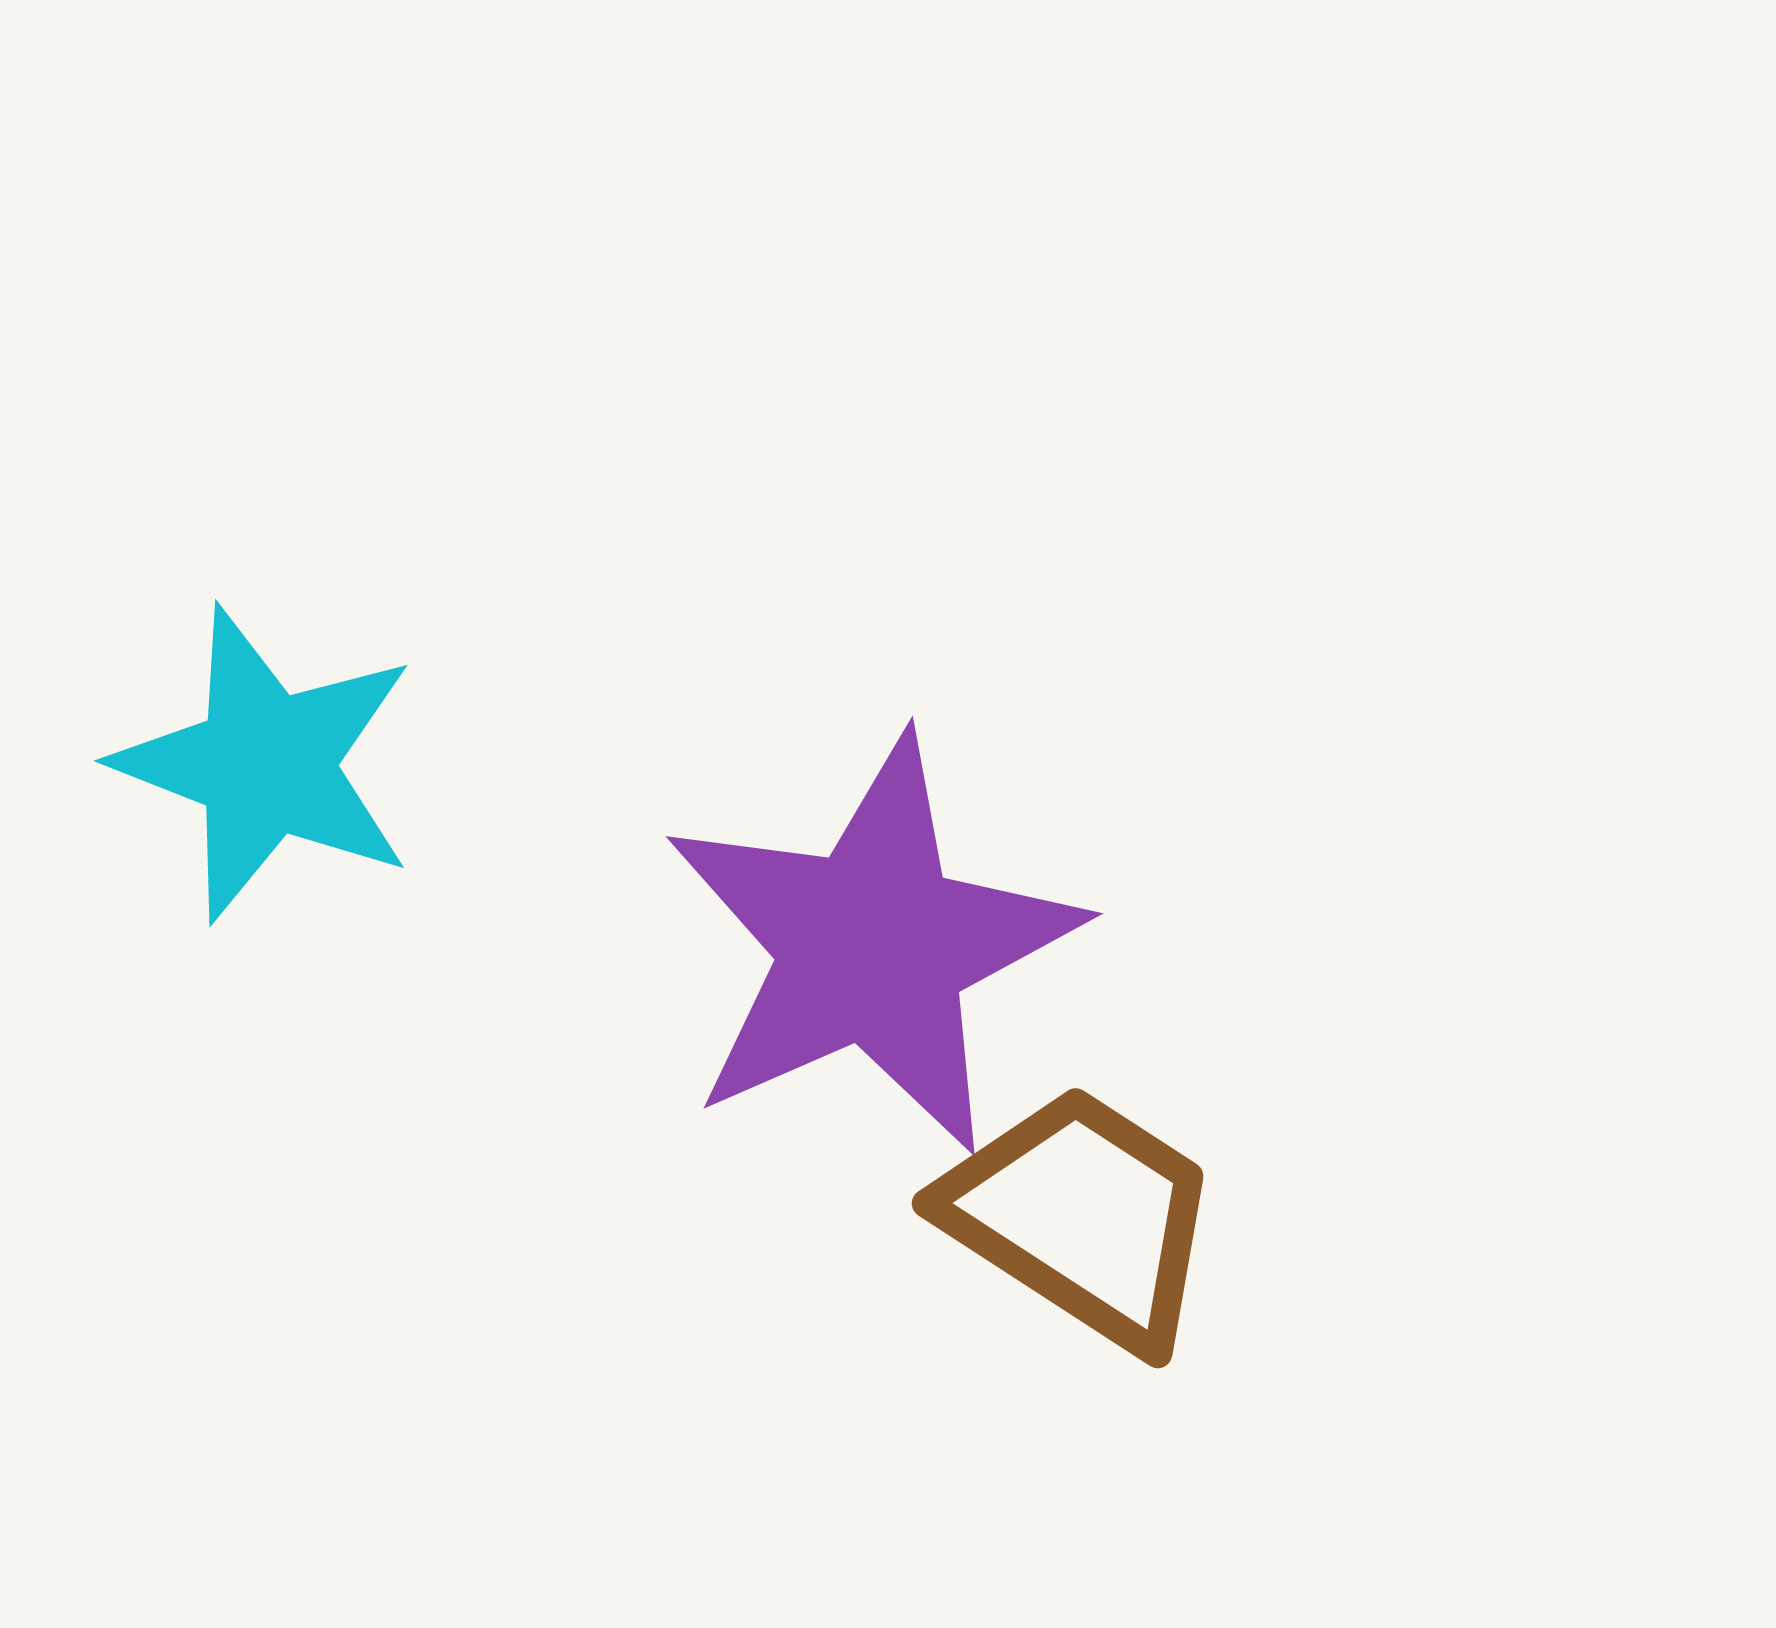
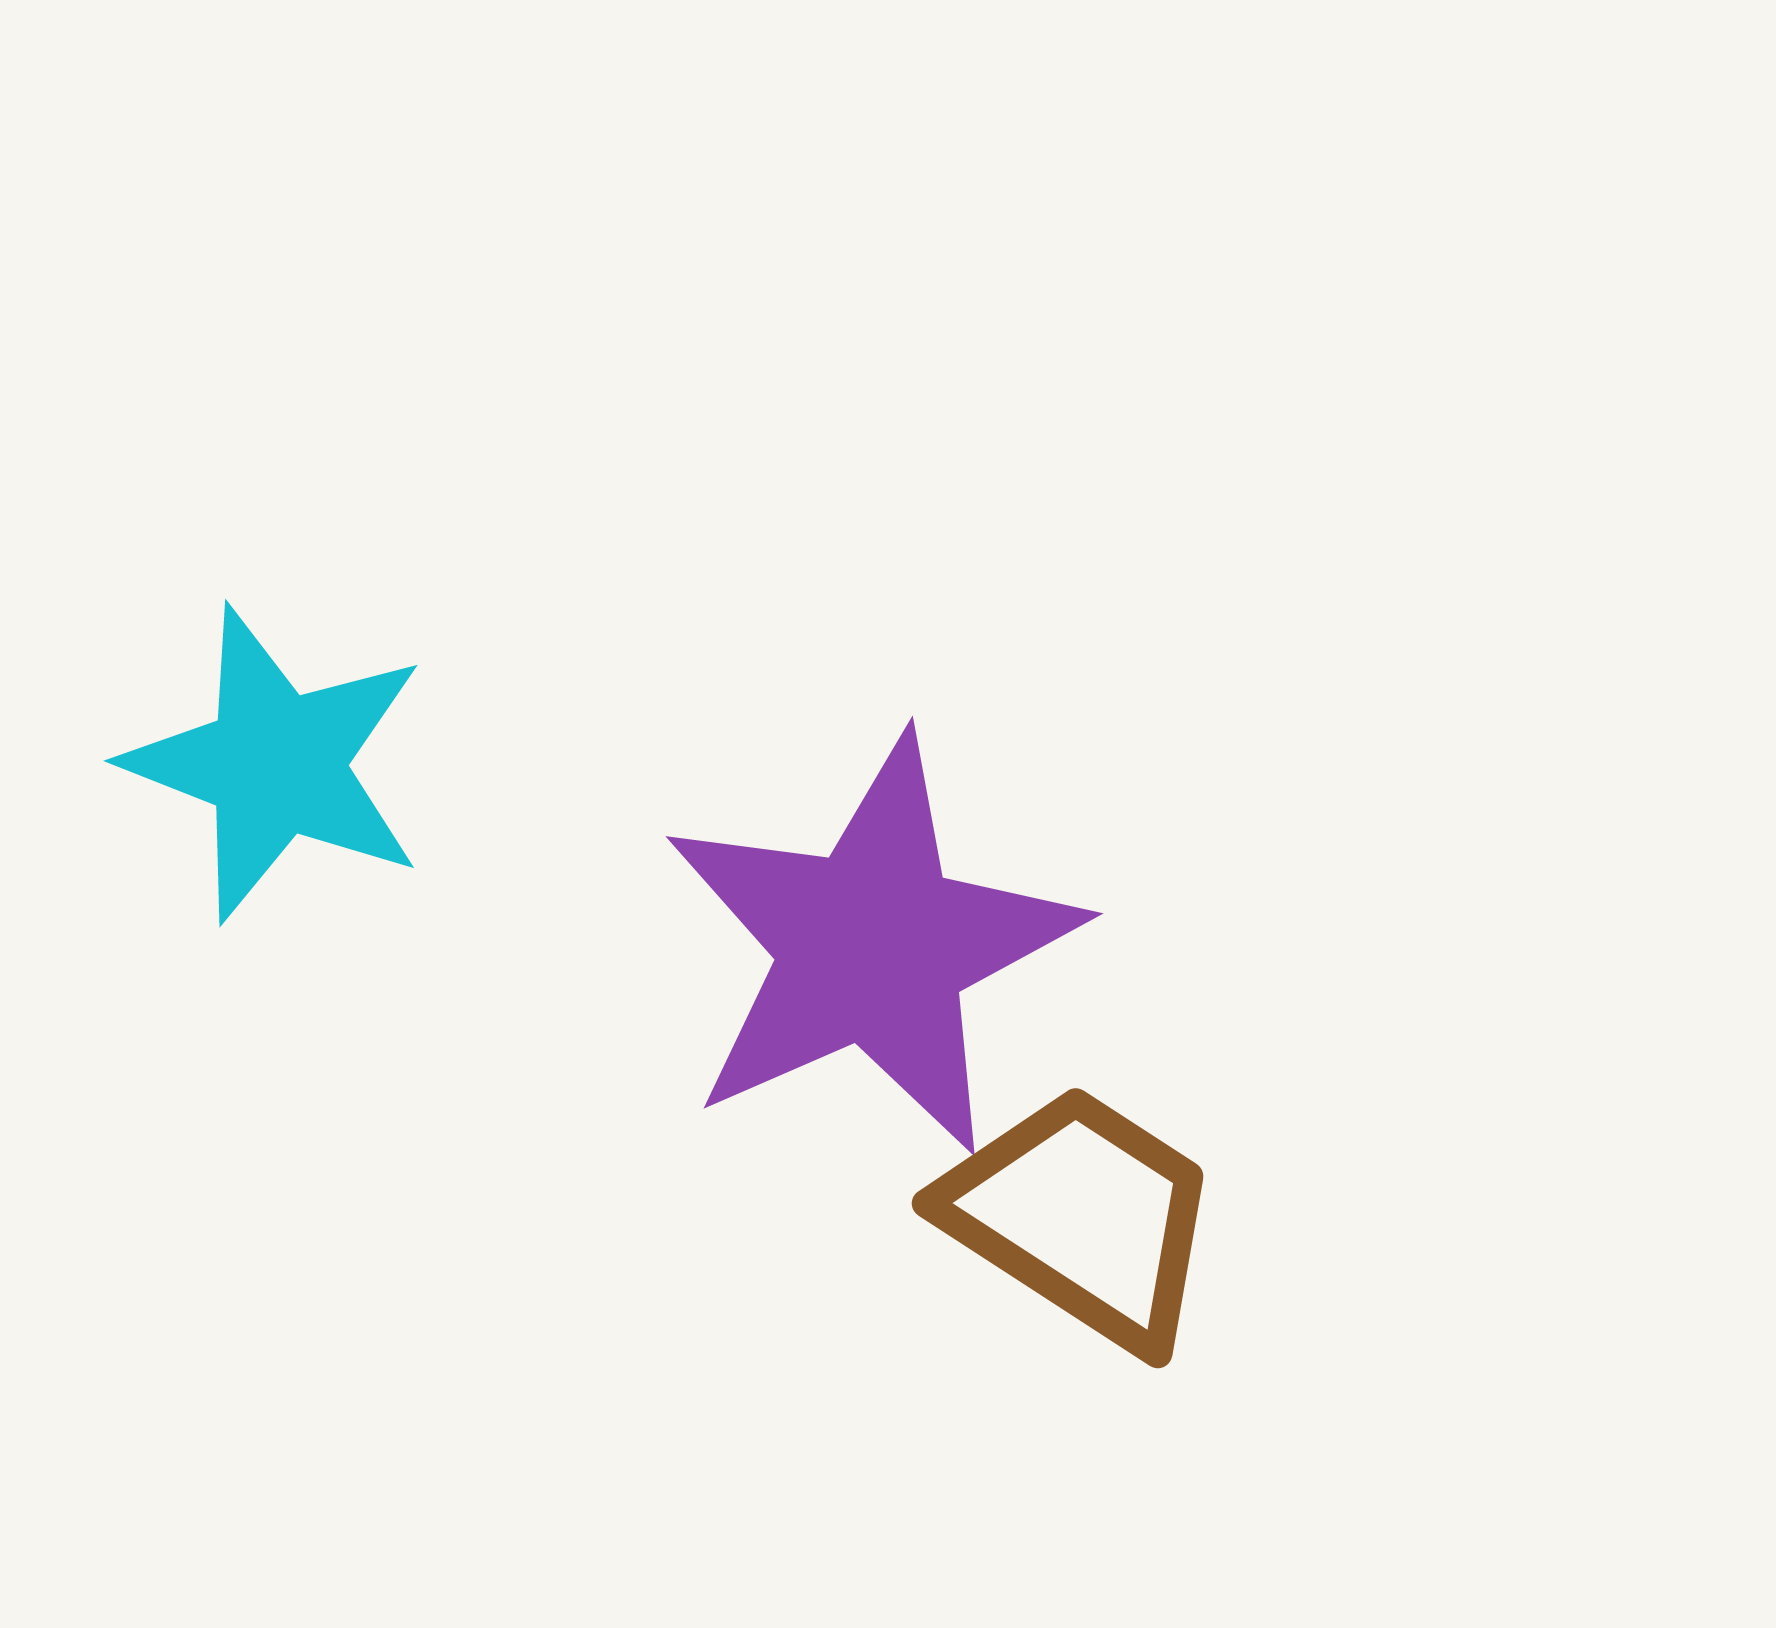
cyan star: moved 10 px right
